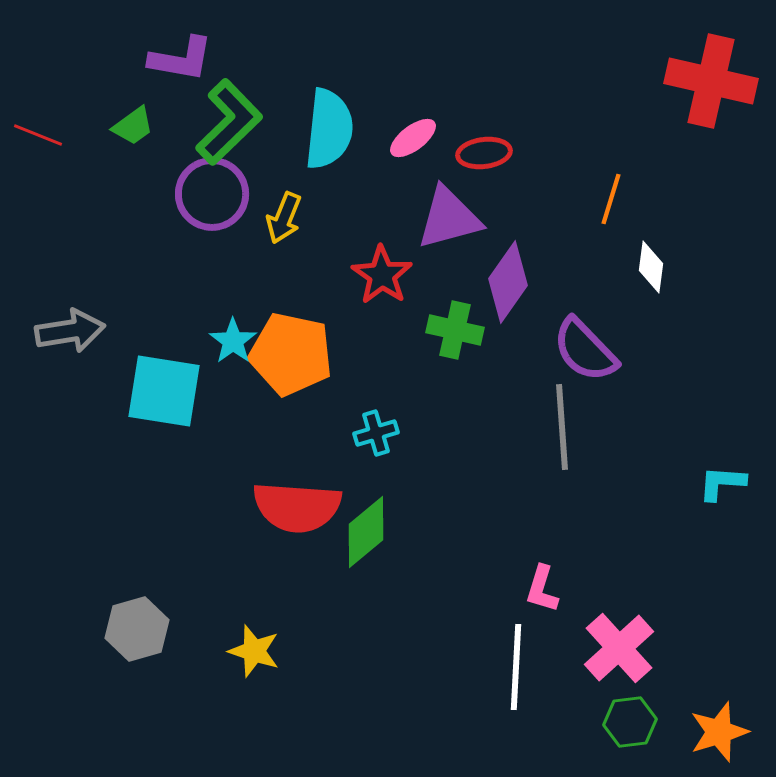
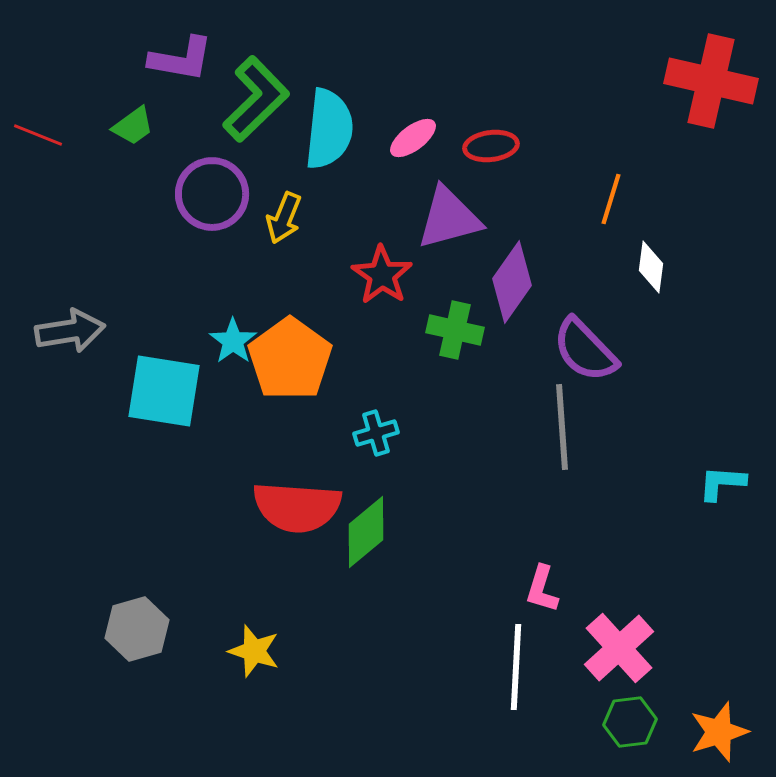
green L-shape: moved 27 px right, 23 px up
red ellipse: moved 7 px right, 7 px up
purple diamond: moved 4 px right
orange pentagon: moved 1 px left, 5 px down; rotated 24 degrees clockwise
